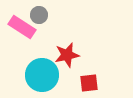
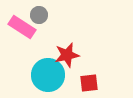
cyan circle: moved 6 px right
